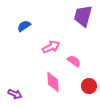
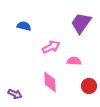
purple trapezoid: moved 2 px left, 7 px down; rotated 20 degrees clockwise
blue semicircle: rotated 48 degrees clockwise
pink semicircle: rotated 32 degrees counterclockwise
pink diamond: moved 3 px left
